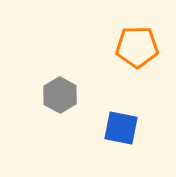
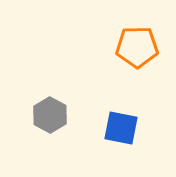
gray hexagon: moved 10 px left, 20 px down
